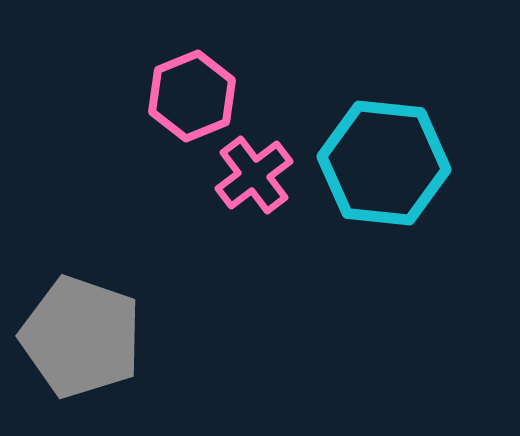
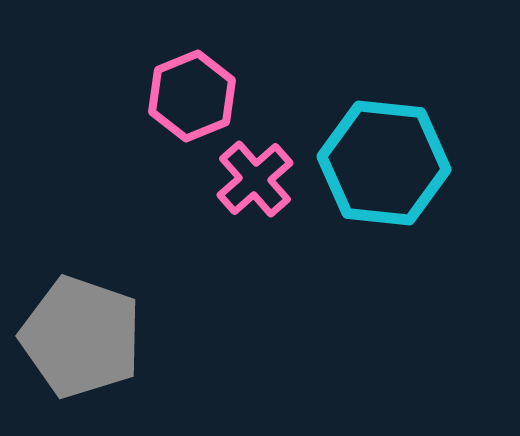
pink cross: moved 1 px right, 4 px down; rotated 4 degrees counterclockwise
